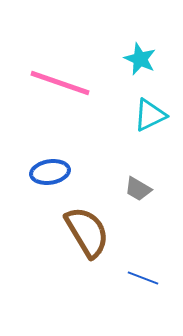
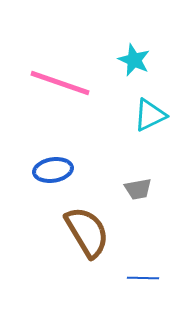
cyan star: moved 6 px left, 1 px down
blue ellipse: moved 3 px right, 2 px up
gray trapezoid: rotated 40 degrees counterclockwise
blue line: rotated 20 degrees counterclockwise
